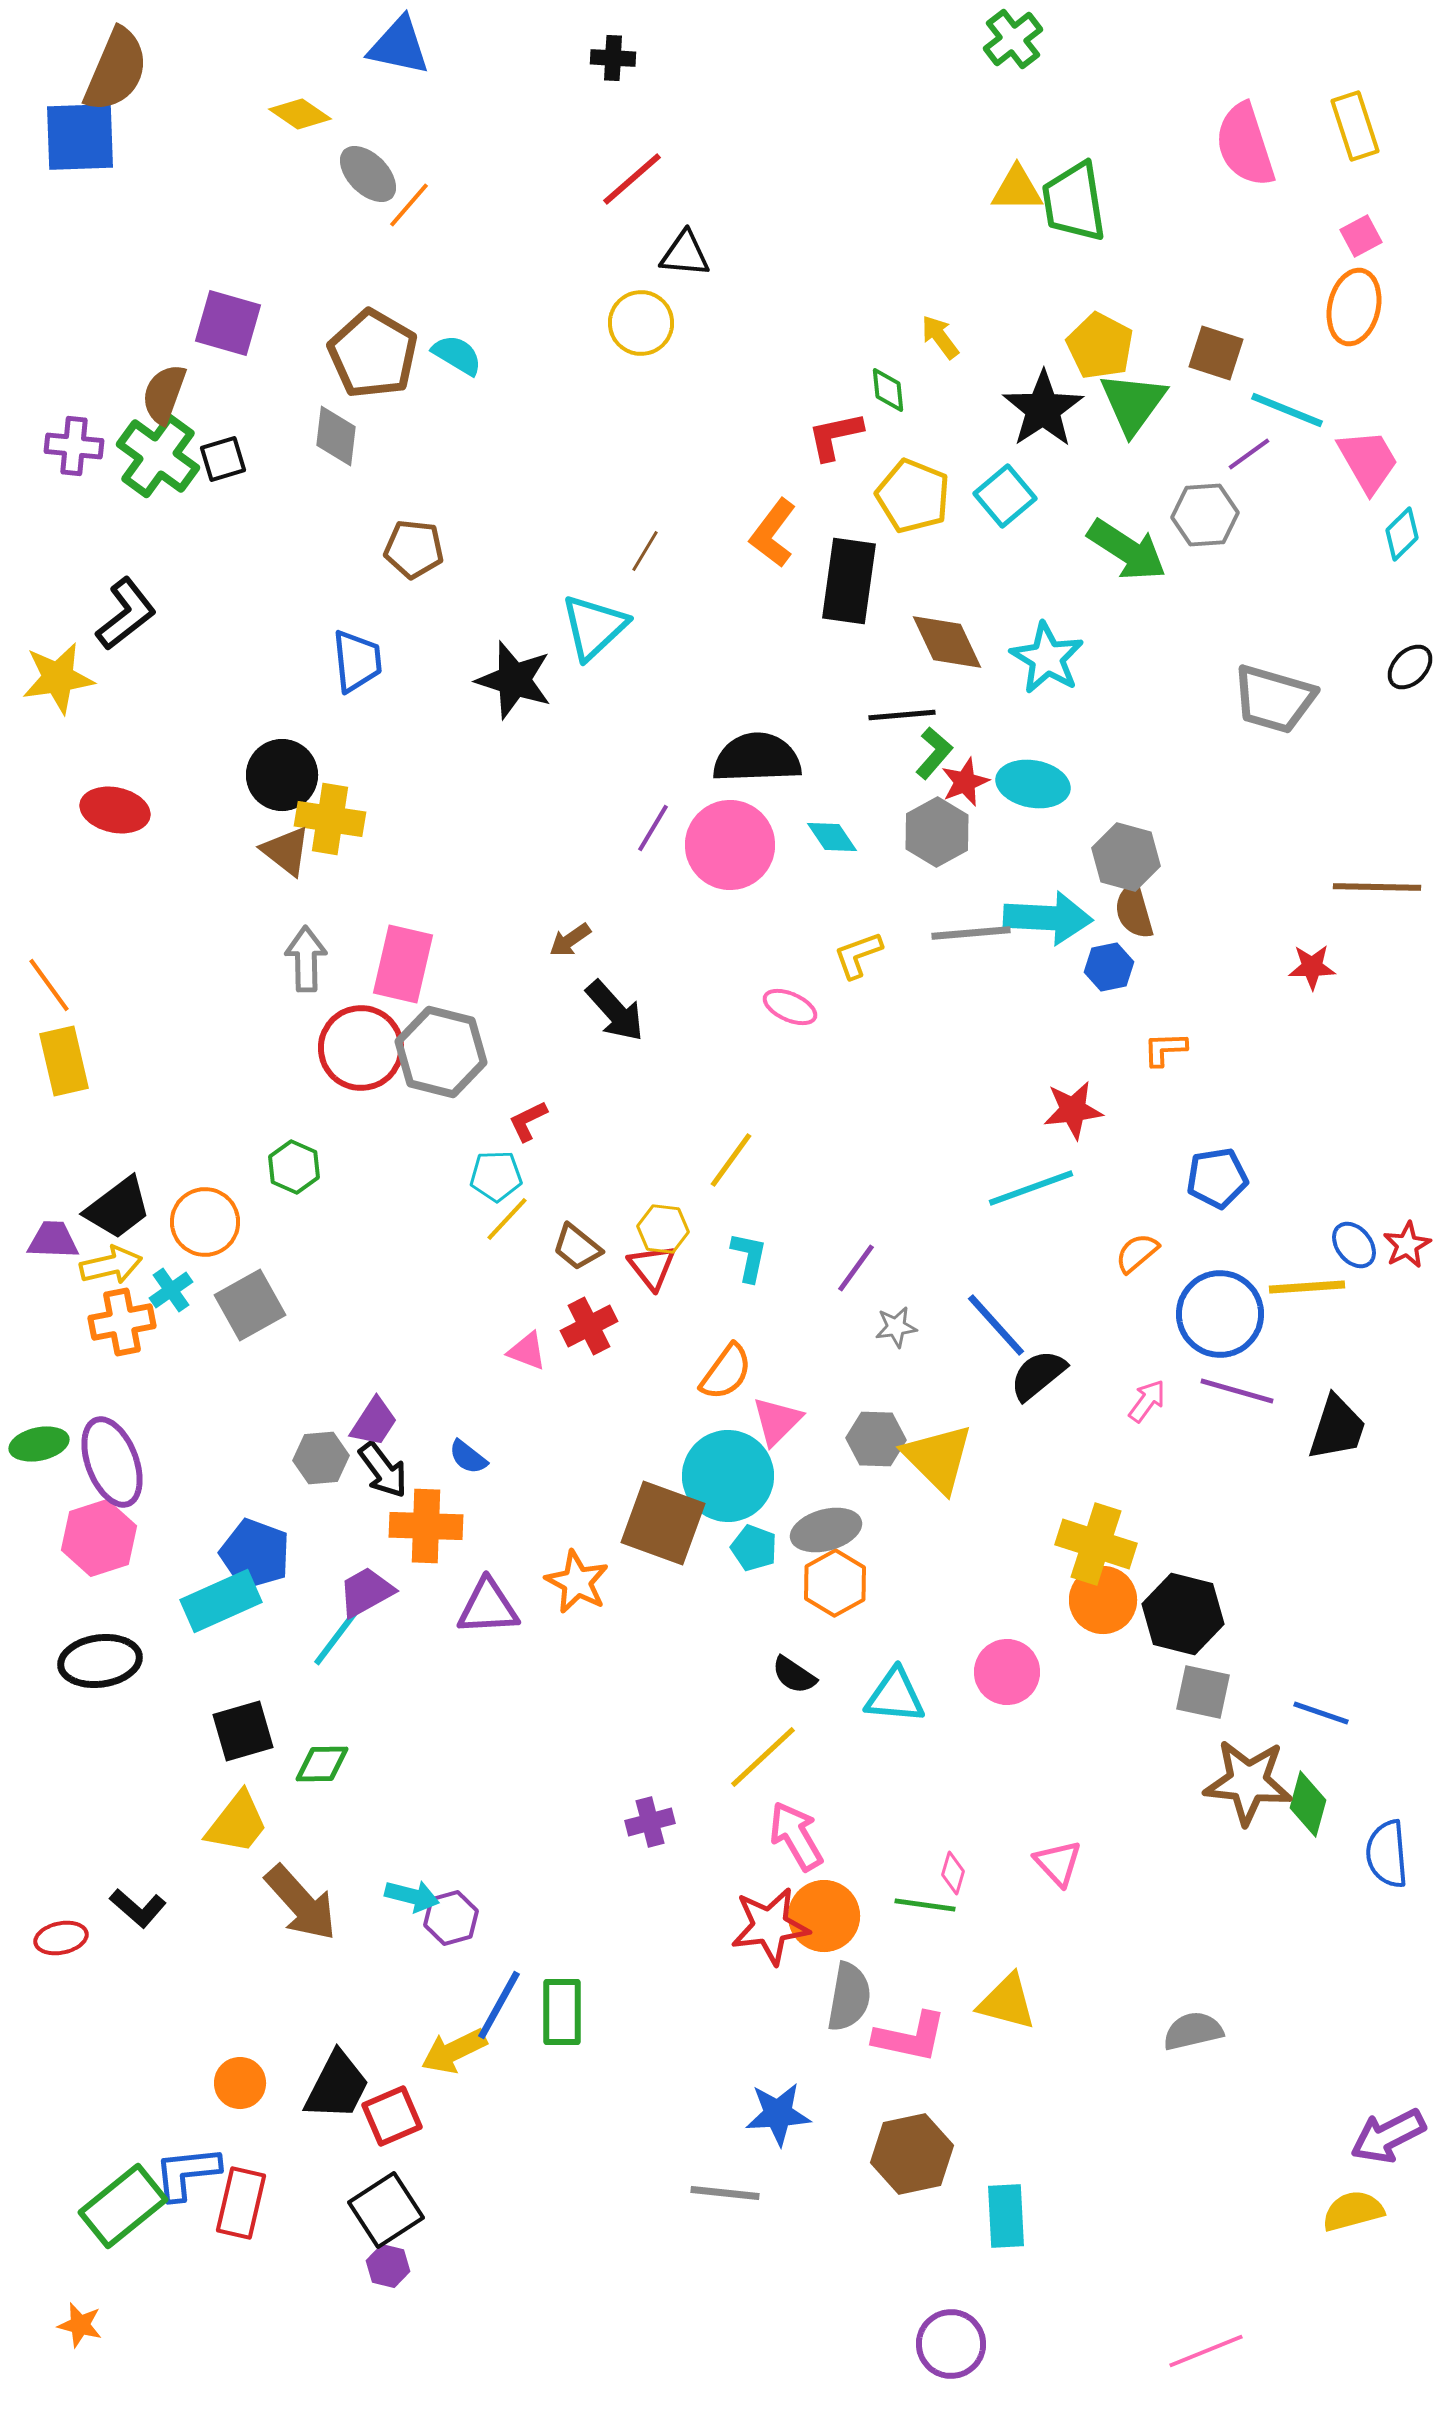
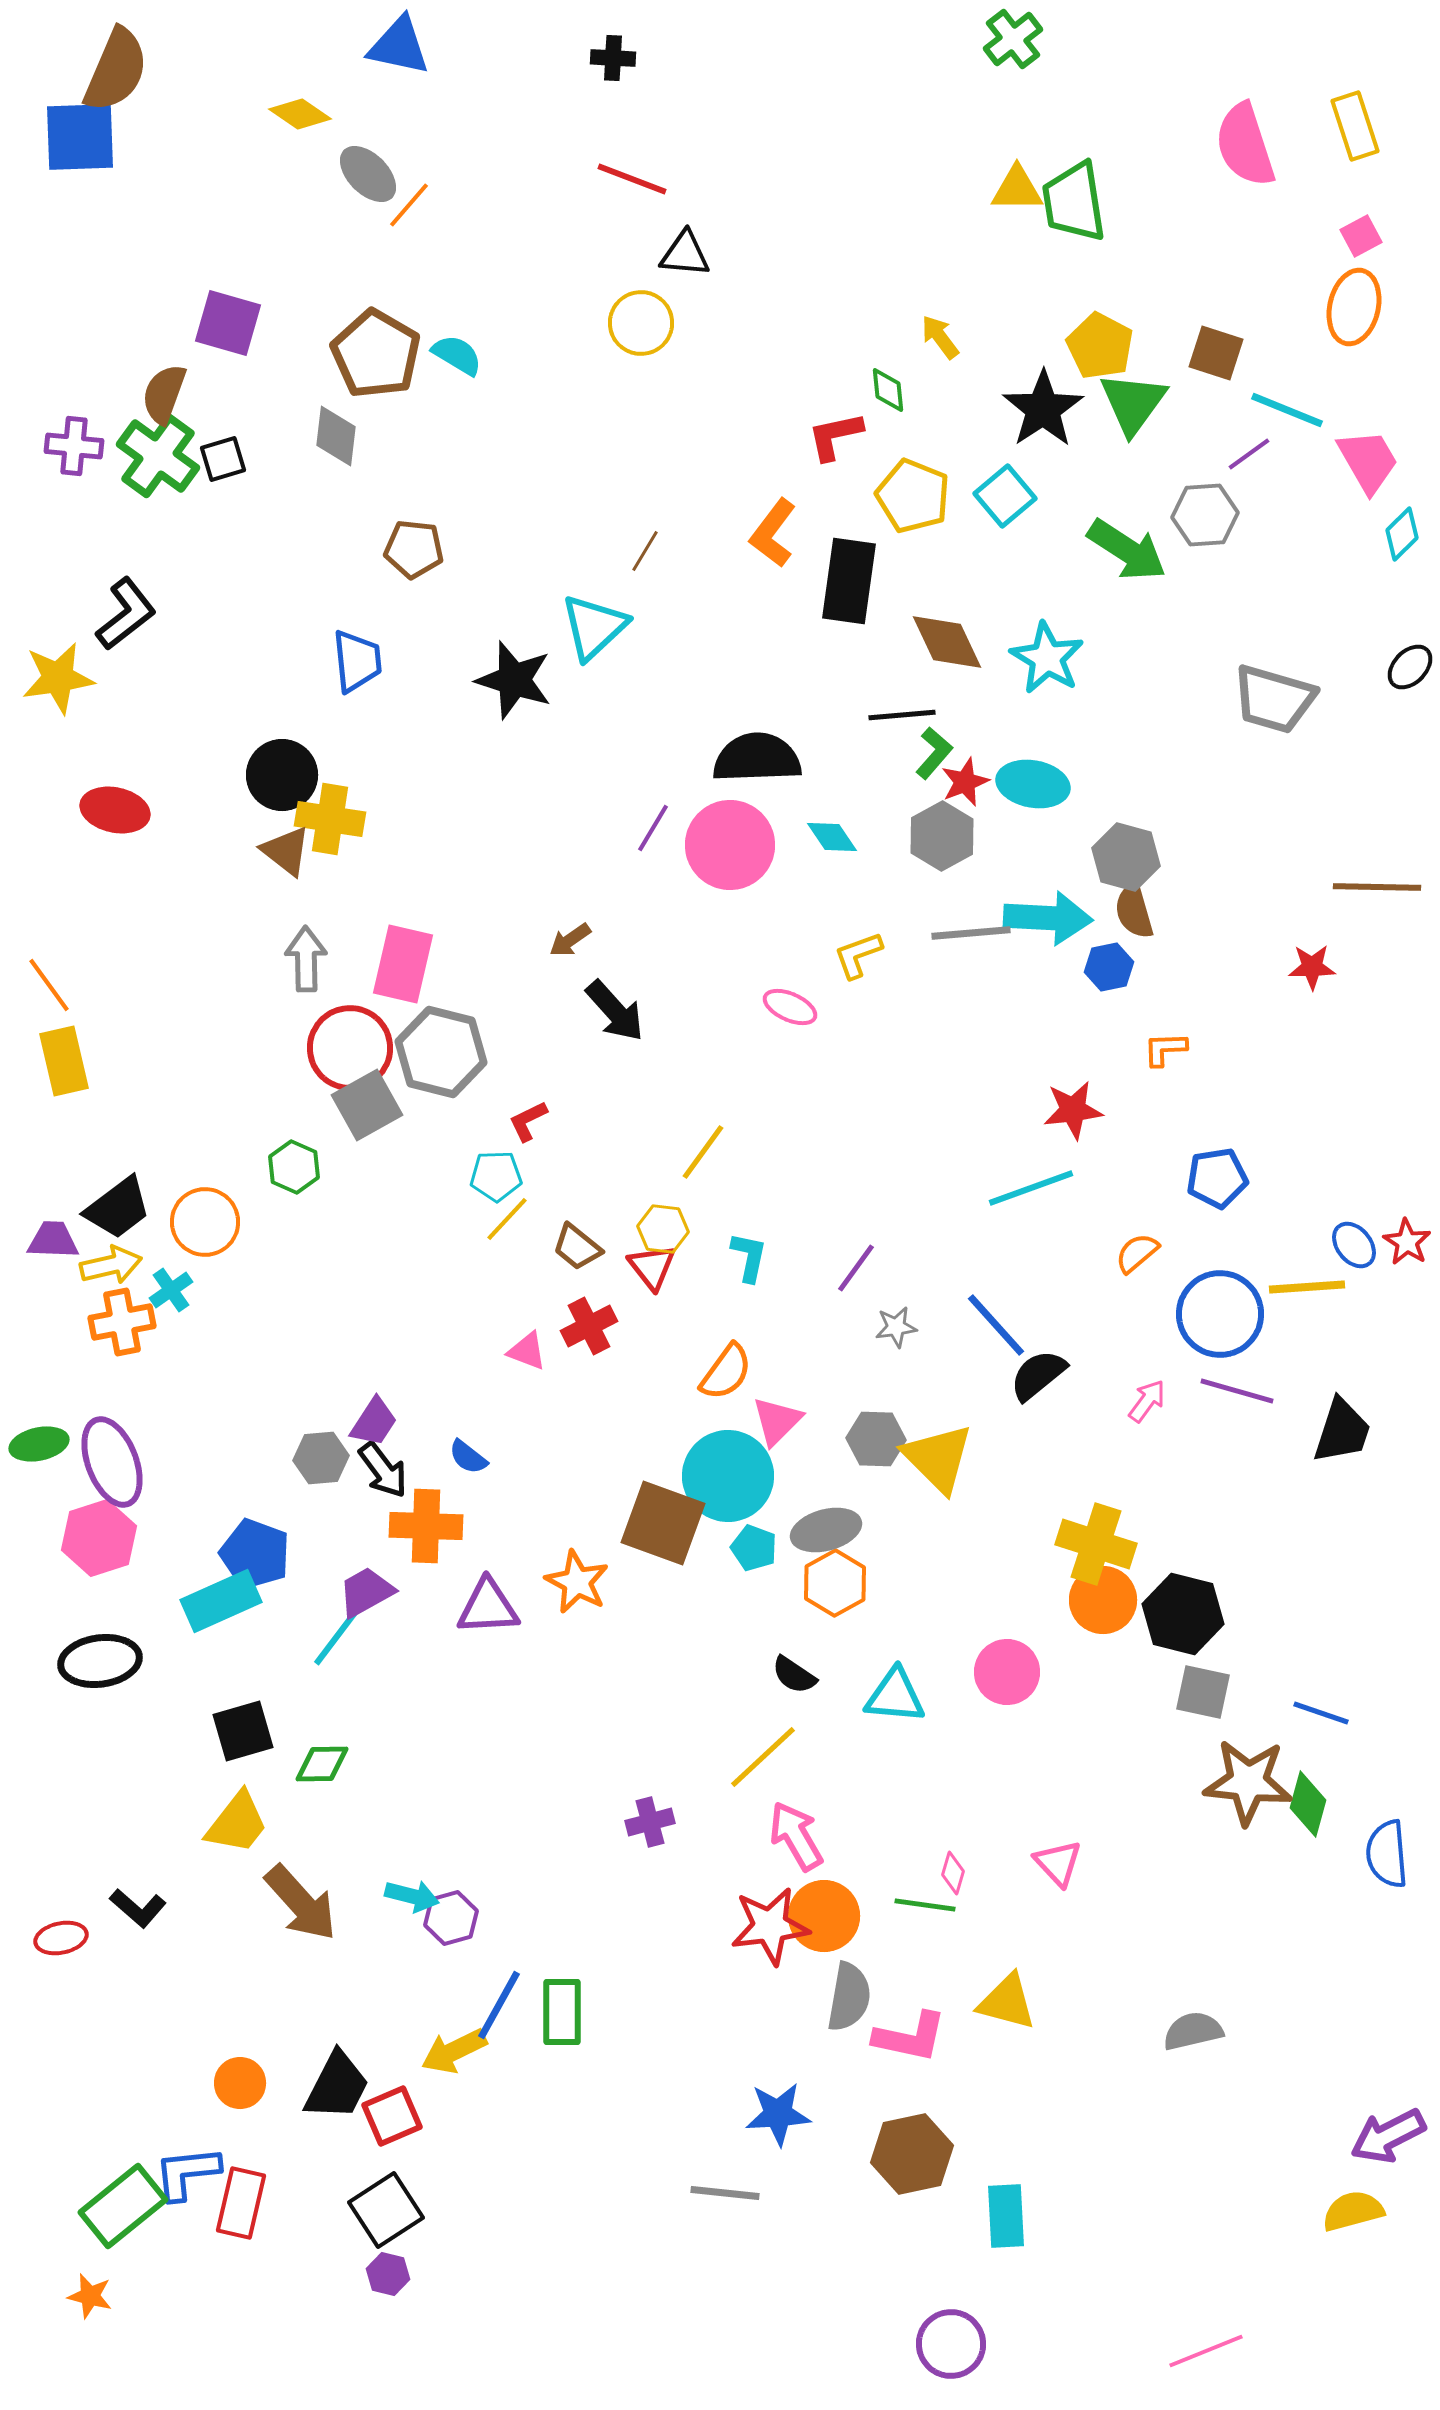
red line at (632, 179): rotated 62 degrees clockwise
brown pentagon at (373, 354): moved 3 px right
gray hexagon at (937, 832): moved 5 px right, 4 px down
red circle at (361, 1048): moved 11 px left
yellow line at (731, 1160): moved 28 px left, 8 px up
red star at (1407, 1245): moved 3 px up; rotated 12 degrees counterclockwise
gray square at (250, 1305): moved 117 px right, 200 px up
black trapezoid at (1337, 1428): moved 5 px right, 3 px down
purple hexagon at (388, 2266): moved 8 px down
orange star at (80, 2325): moved 10 px right, 29 px up
